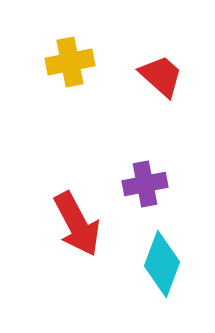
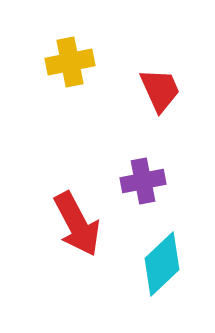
red trapezoid: moved 1 px left, 14 px down; rotated 24 degrees clockwise
purple cross: moved 2 px left, 3 px up
cyan diamond: rotated 26 degrees clockwise
